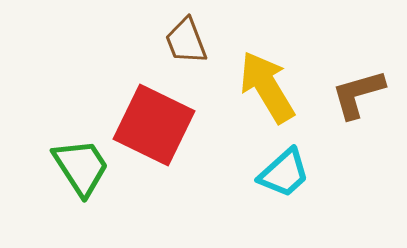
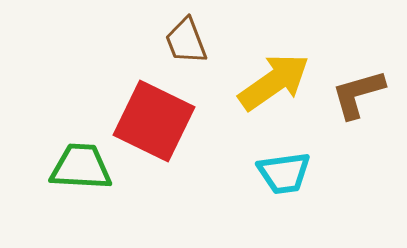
yellow arrow: moved 7 px right, 5 px up; rotated 86 degrees clockwise
red square: moved 4 px up
green trapezoid: rotated 54 degrees counterclockwise
cyan trapezoid: rotated 34 degrees clockwise
